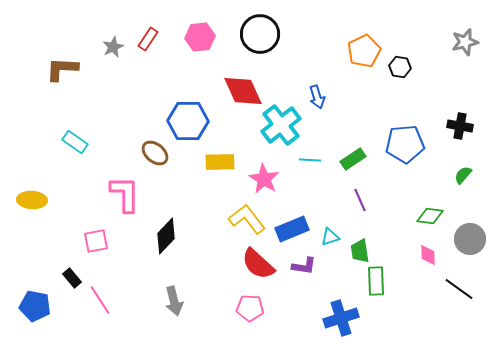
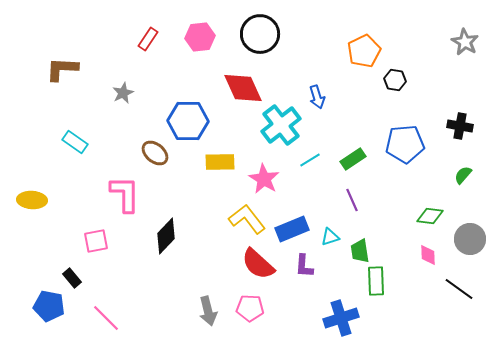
gray star at (465, 42): rotated 28 degrees counterclockwise
gray star at (113, 47): moved 10 px right, 46 px down
black hexagon at (400, 67): moved 5 px left, 13 px down
red diamond at (243, 91): moved 3 px up
cyan line at (310, 160): rotated 35 degrees counterclockwise
purple line at (360, 200): moved 8 px left
purple L-shape at (304, 266): rotated 85 degrees clockwise
pink line at (100, 300): moved 6 px right, 18 px down; rotated 12 degrees counterclockwise
gray arrow at (174, 301): moved 34 px right, 10 px down
blue pentagon at (35, 306): moved 14 px right
